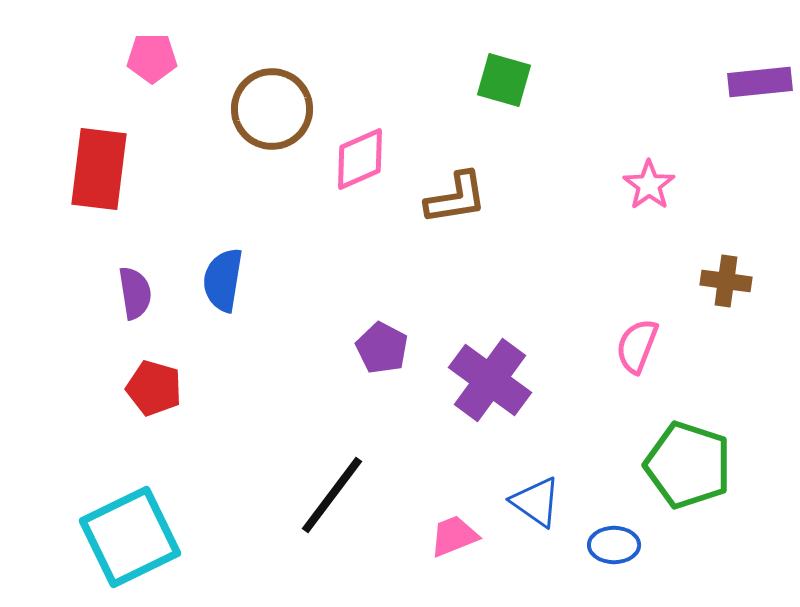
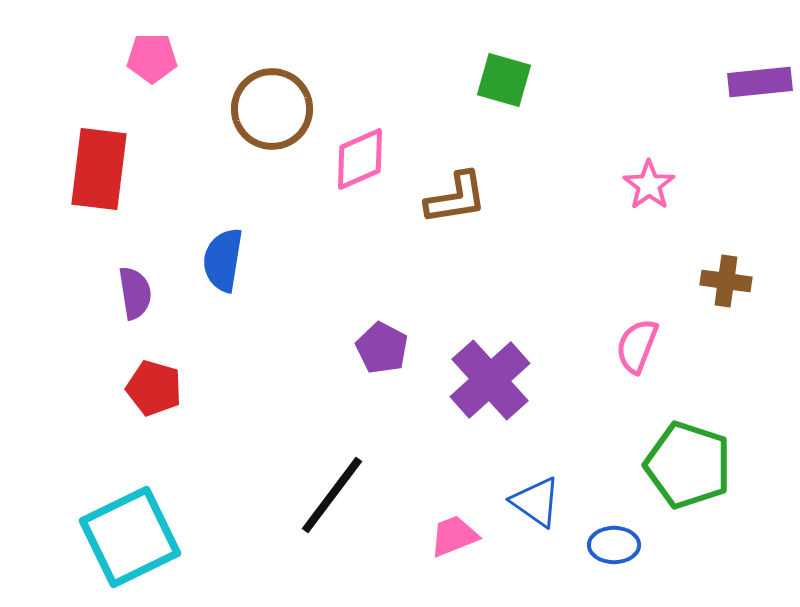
blue semicircle: moved 20 px up
purple cross: rotated 12 degrees clockwise
